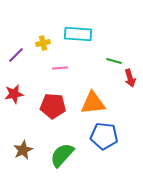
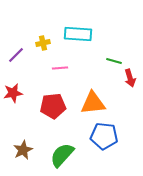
red star: moved 1 px left, 1 px up
red pentagon: rotated 10 degrees counterclockwise
